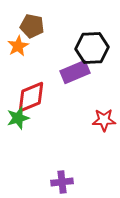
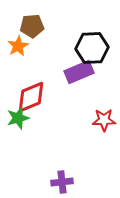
brown pentagon: rotated 15 degrees counterclockwise
purple rectangle: moved 4 px right
